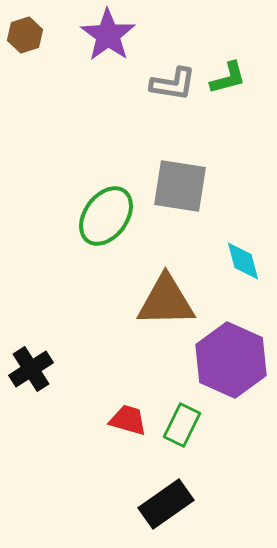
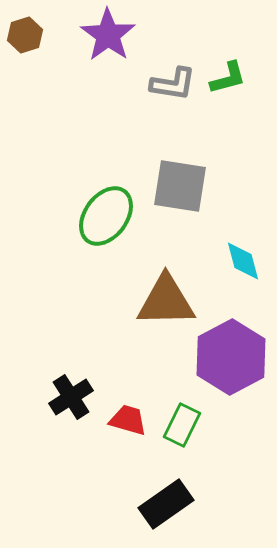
purple hexagon: moved 3 px up; rotated 8 degrees clockwise
black cross: moved 40 px right, 28 px down
